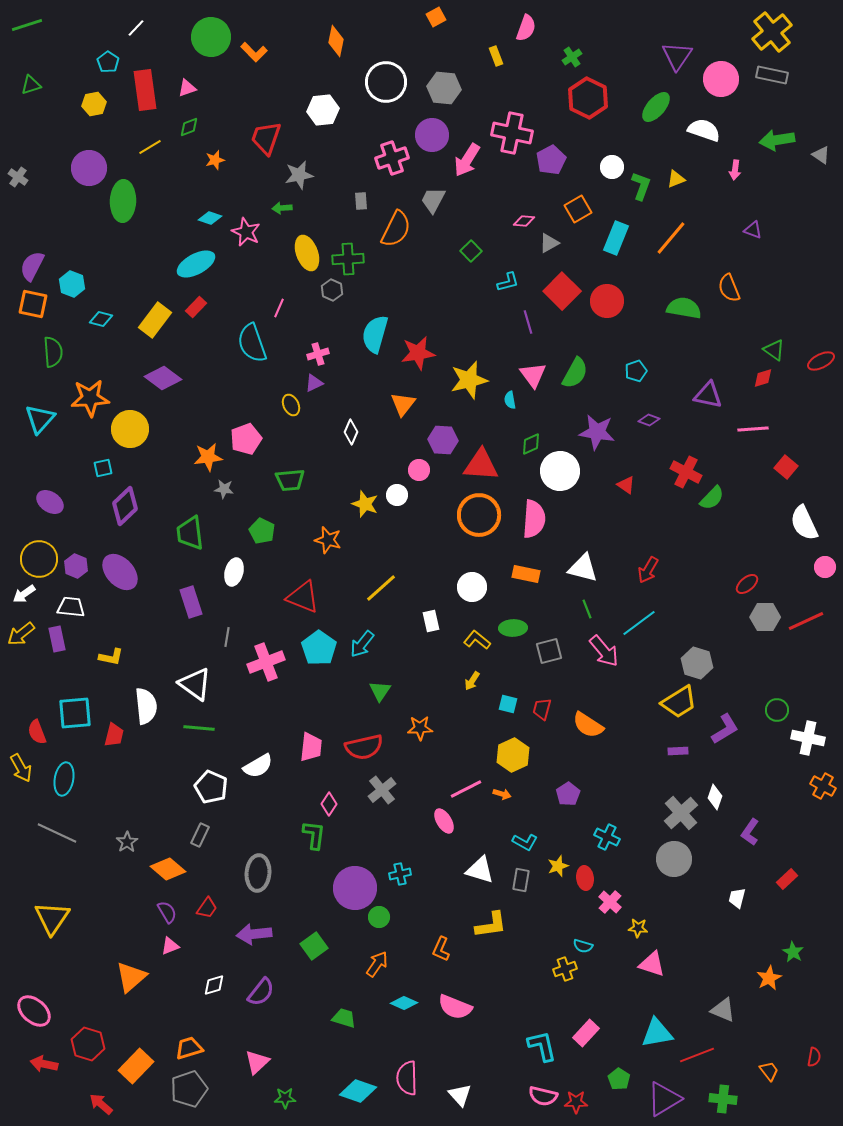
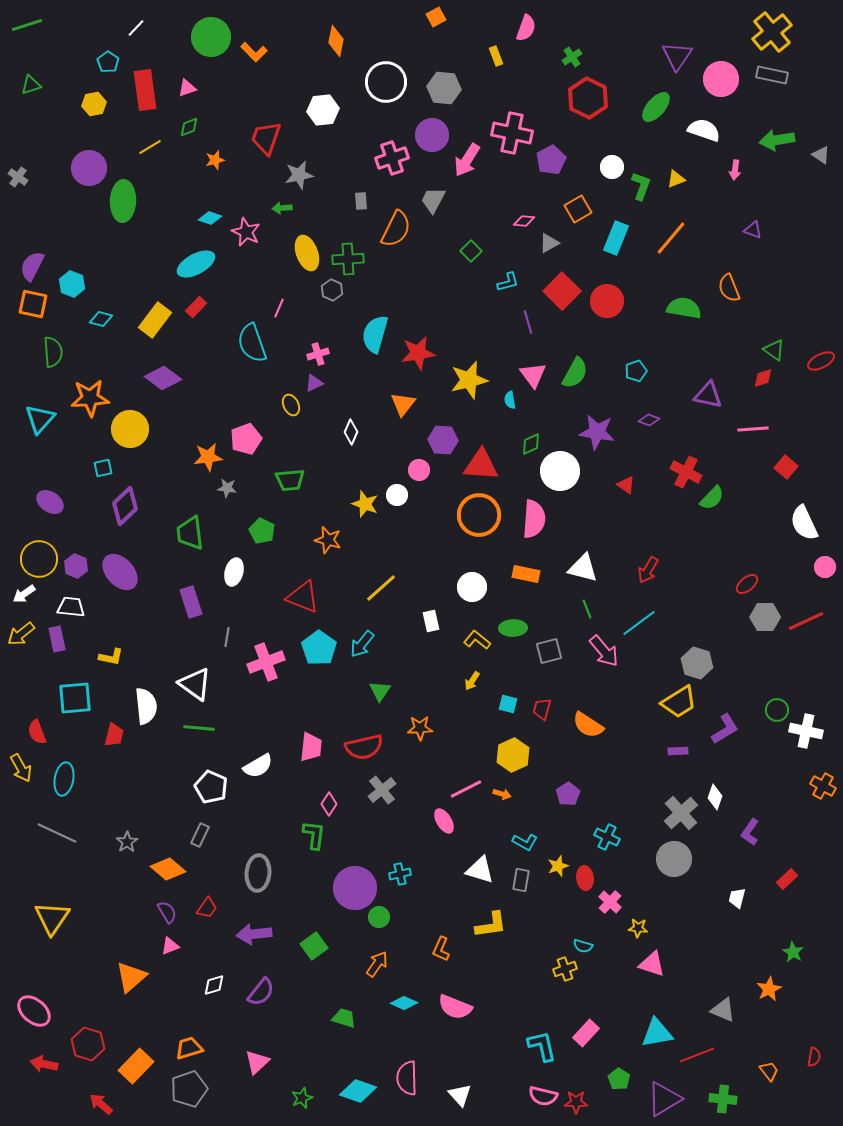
gray star at (224, 489): moved 3 px right, 1 px up
cyan square at (75, 713): moved 15 px up
white cross at (808, 738): moved 2 px left, 7 px up
orange star at (769, 978): moved 11 px down
green star at (285, 1098): moved 17 px right; rotated 20 degrees counterclockwise
